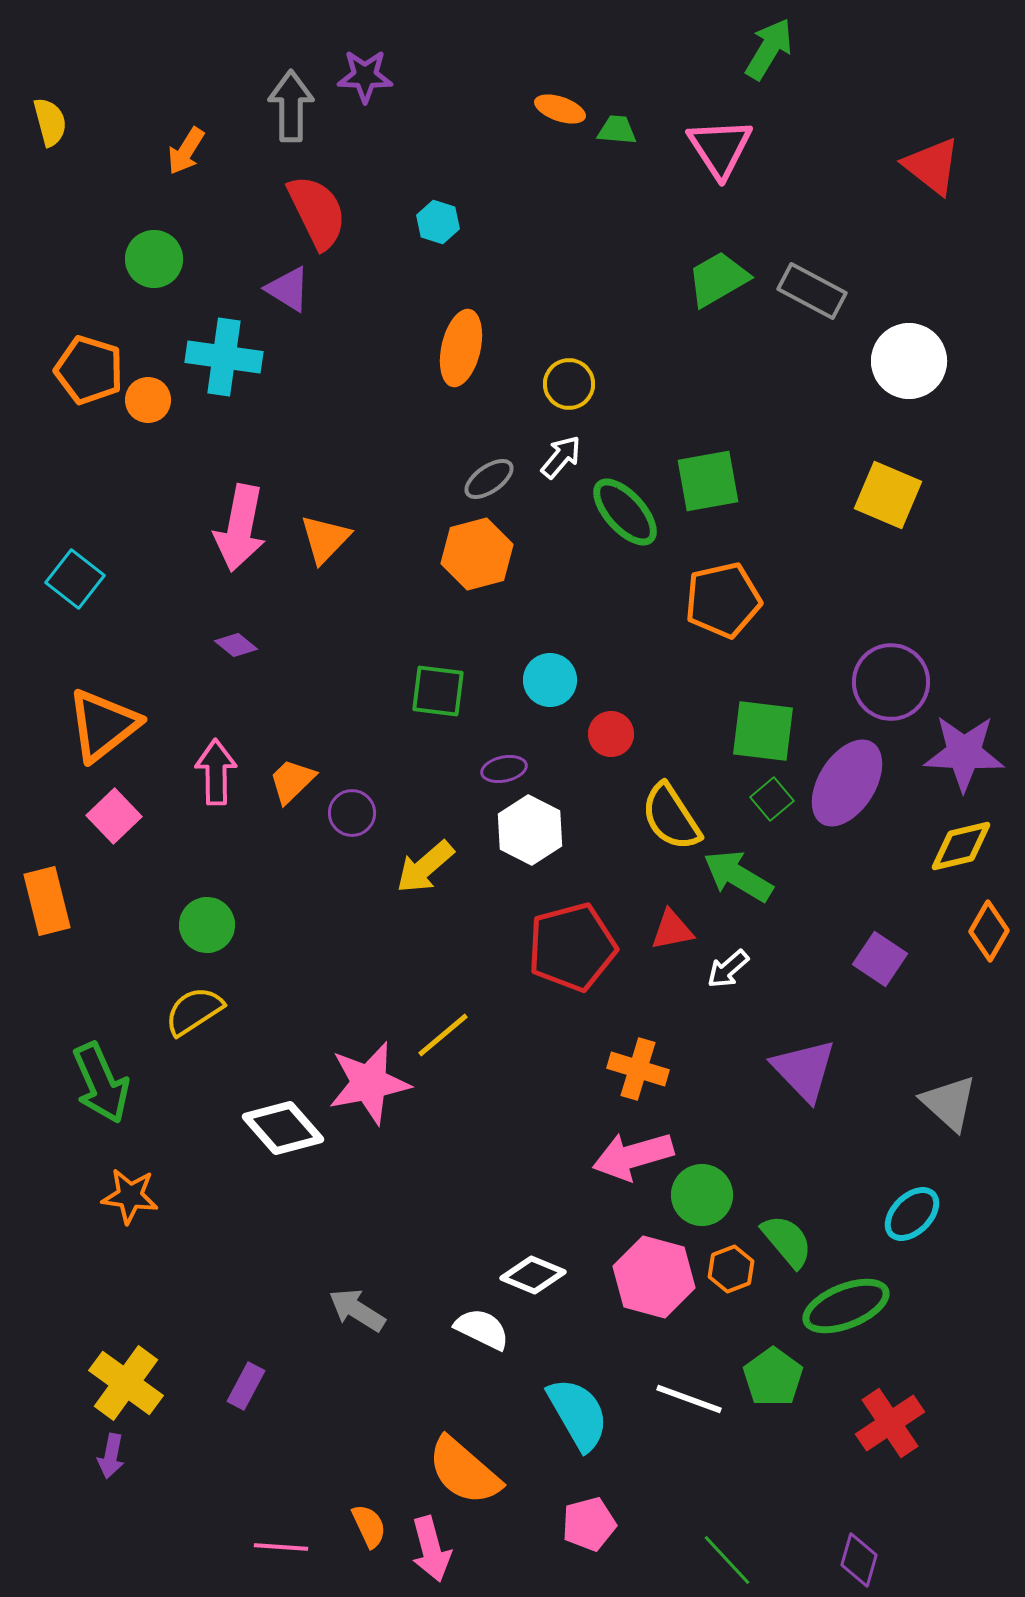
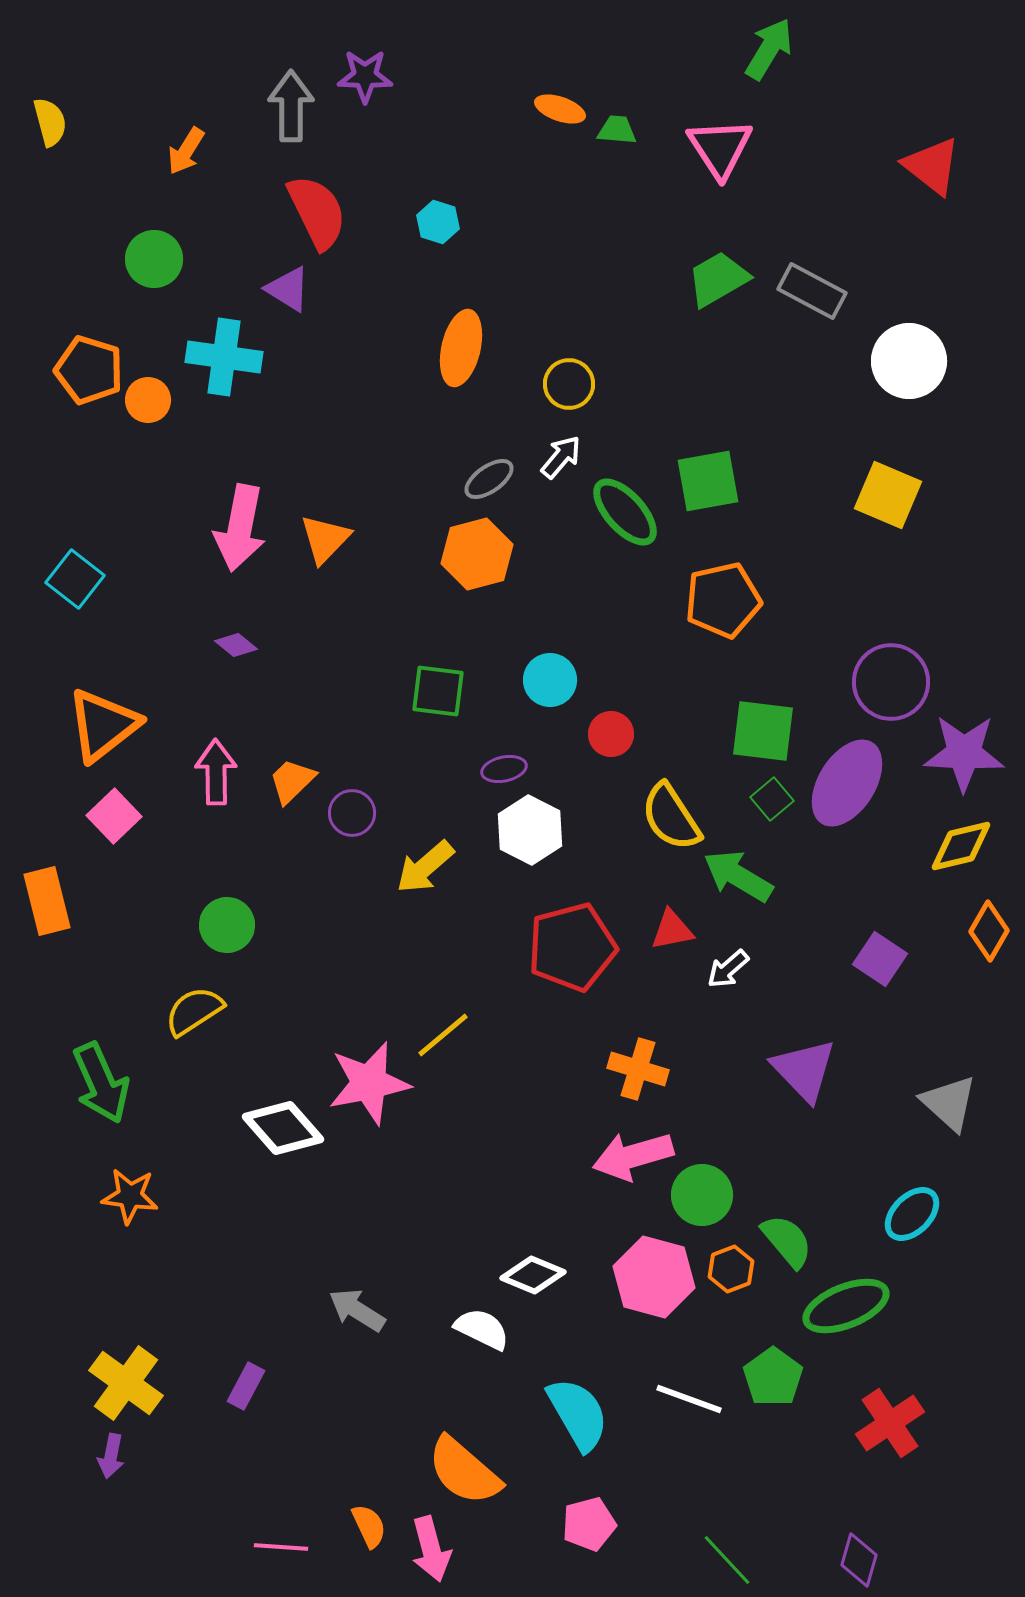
green circle at (207, 925): moved 20 px right
